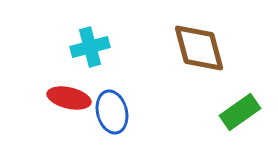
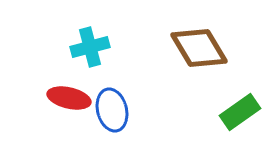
brown diamond: rotated 16 degrees counterclockwise
blue ellipse: moved 2 px up
